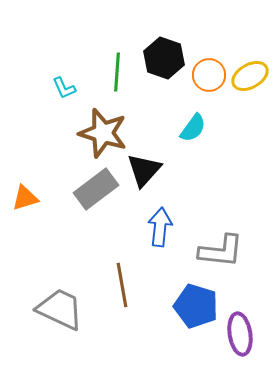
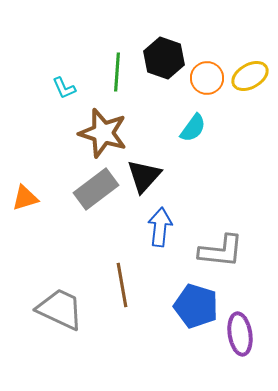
orange circle: moved 2 px left, 3 px down
black triangle: moved 6 px down
